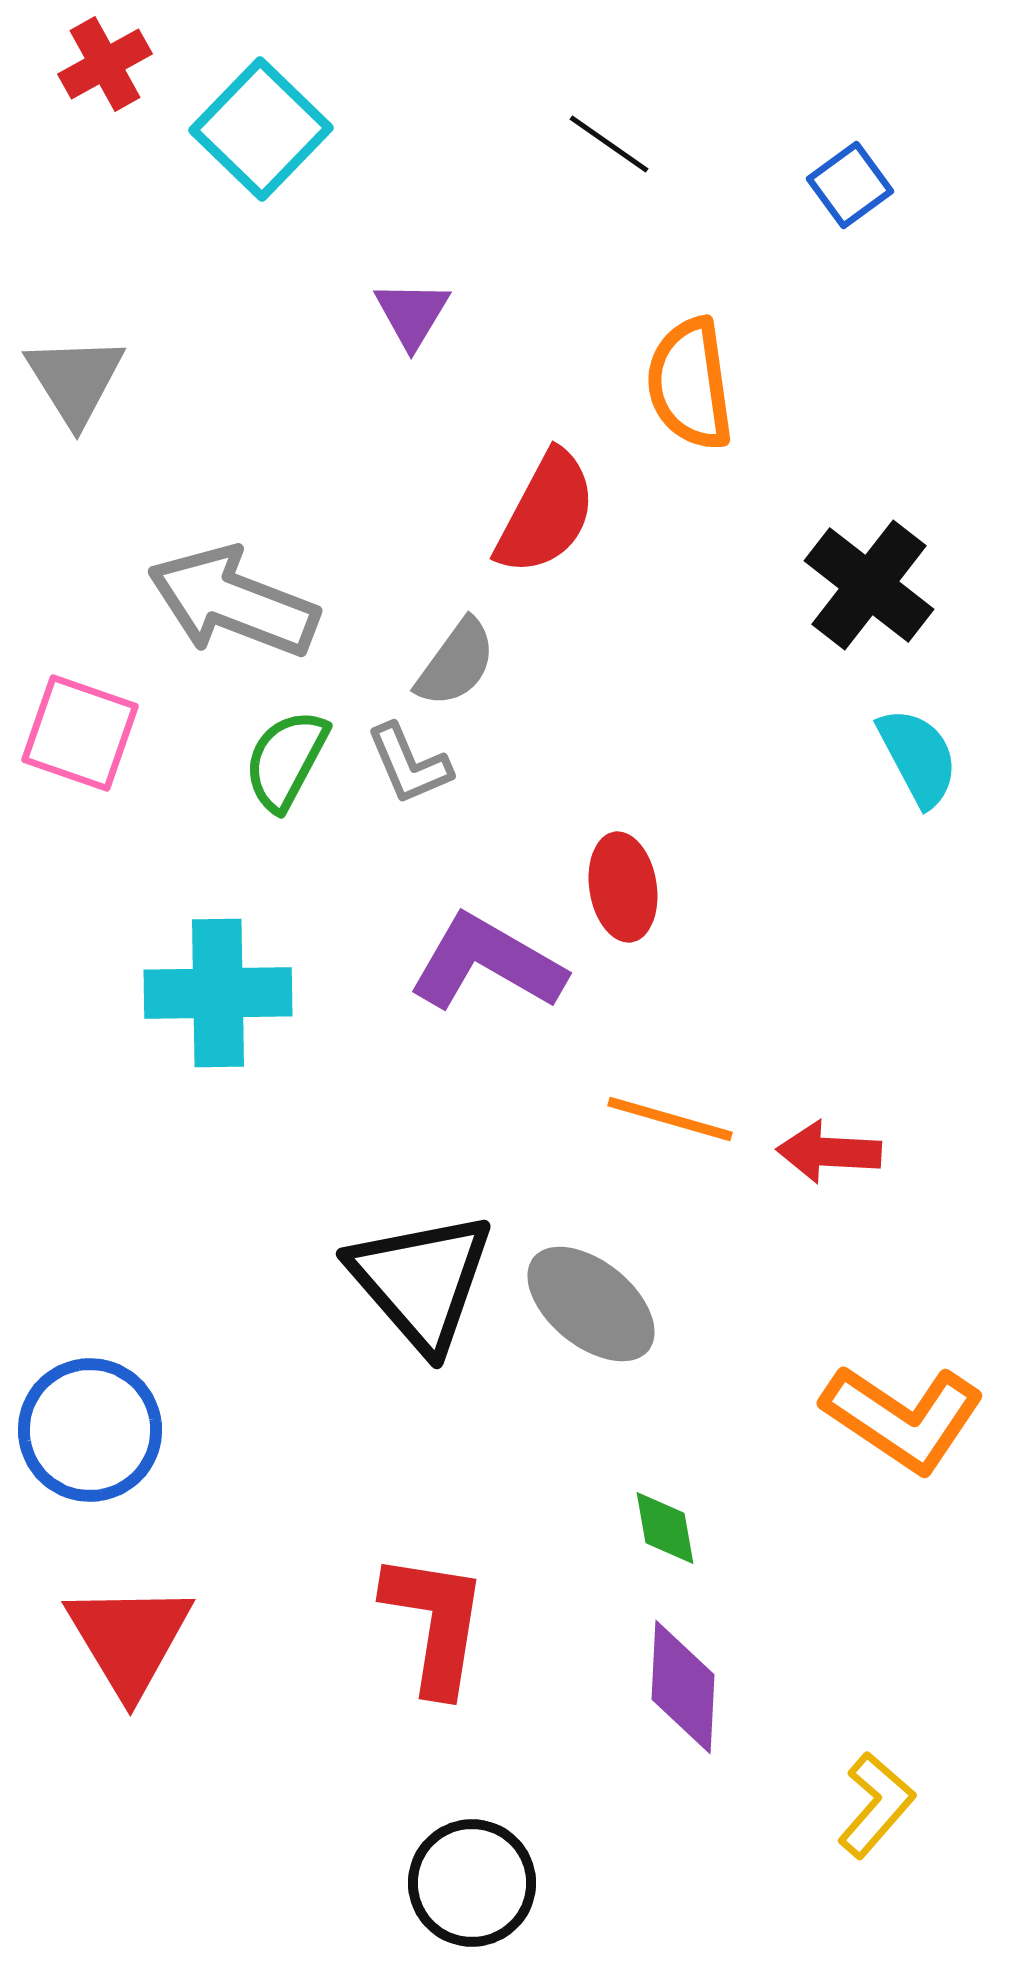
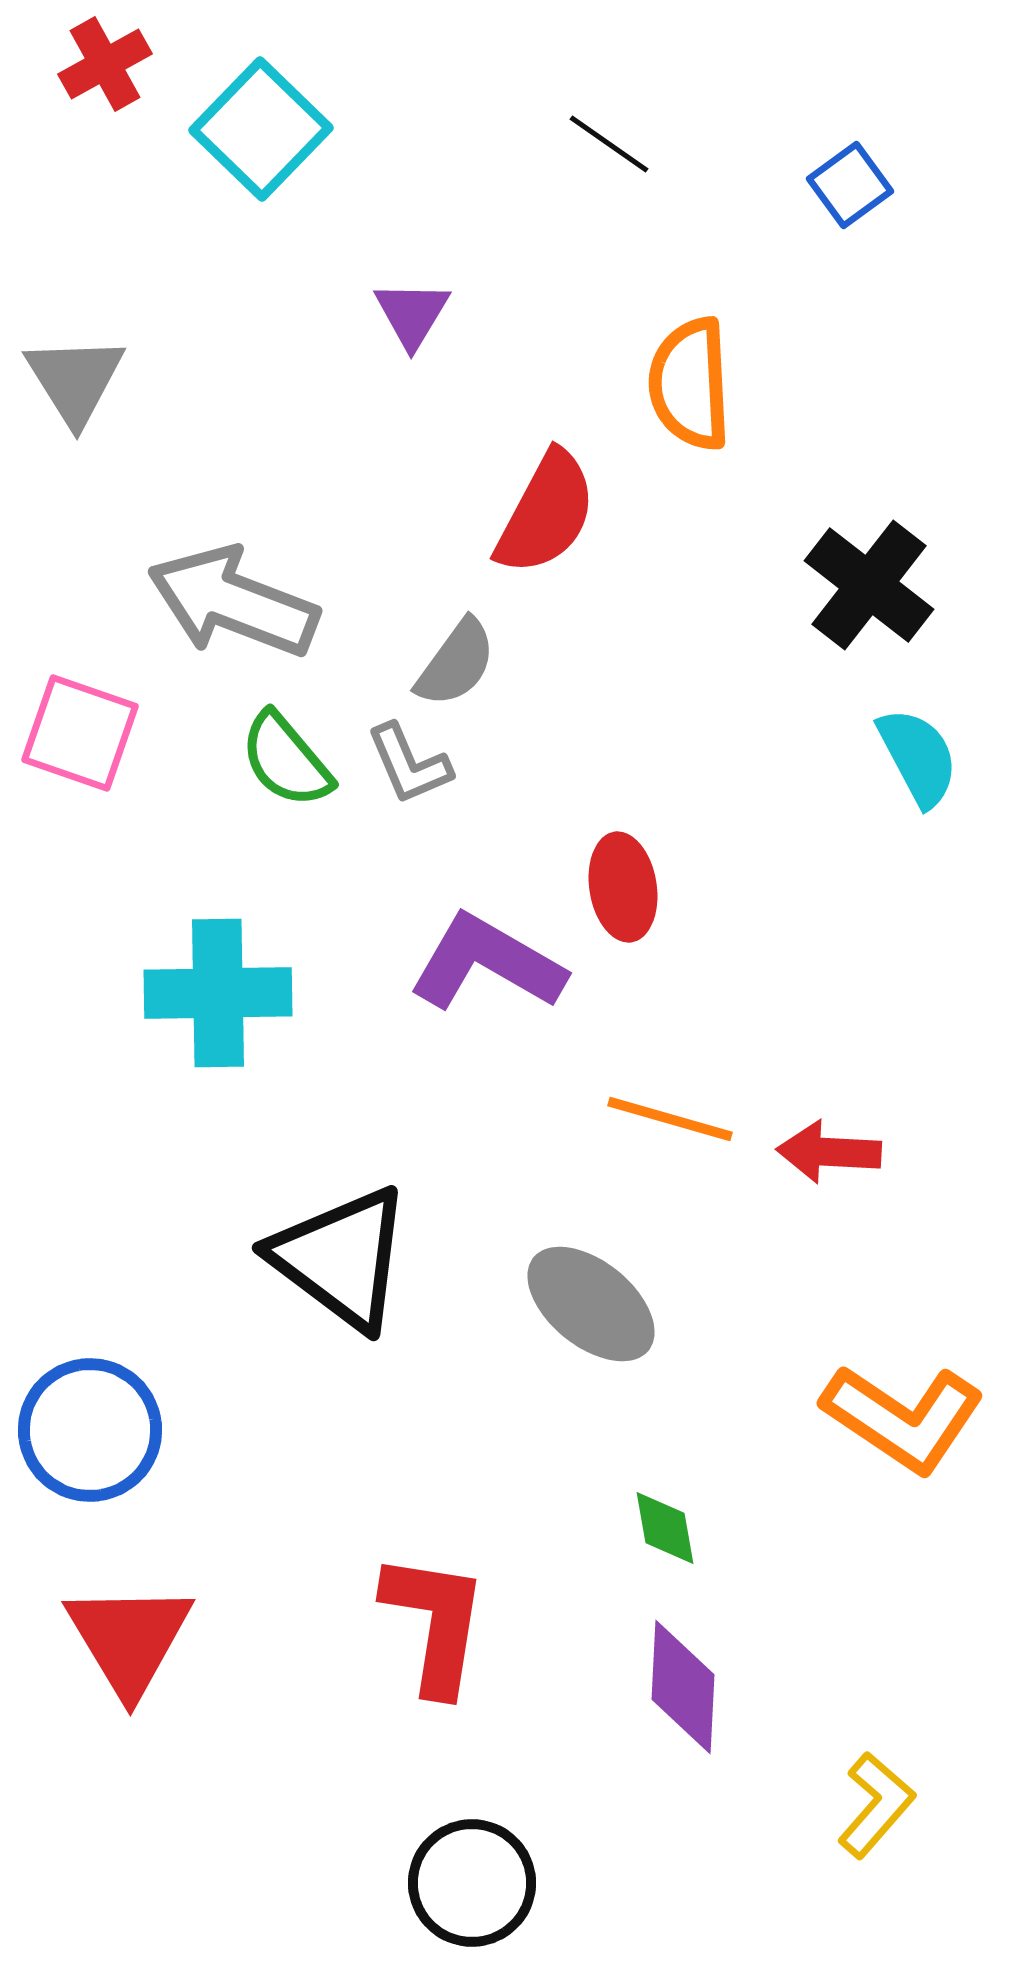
orange semicircle: rotated 5 degrees clockwise
green semicircle: rotated 68 degrees counterclockwise
black triangle: moved 80 px left, 23 px up; rotated 12 degrees counterclockwise
